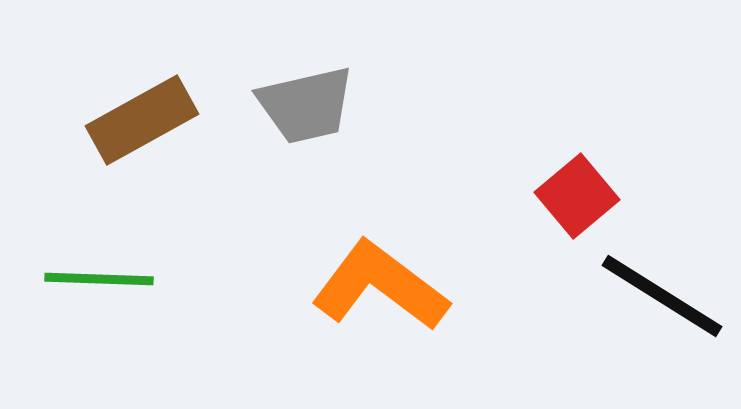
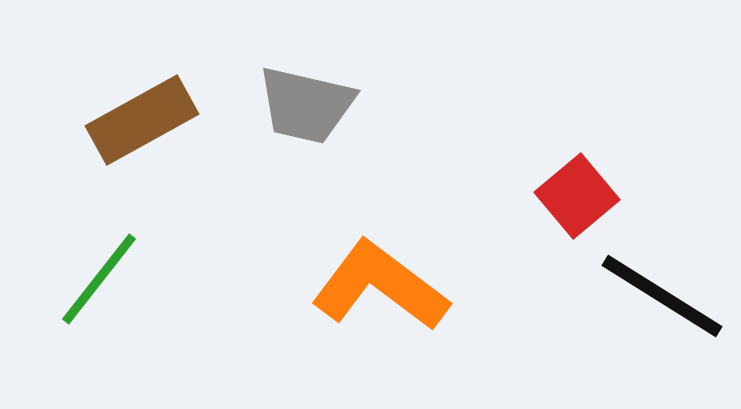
gray trapezoid: rotated 26 degrees clockwise
green line: rotated 54 degrees counterclockwise
